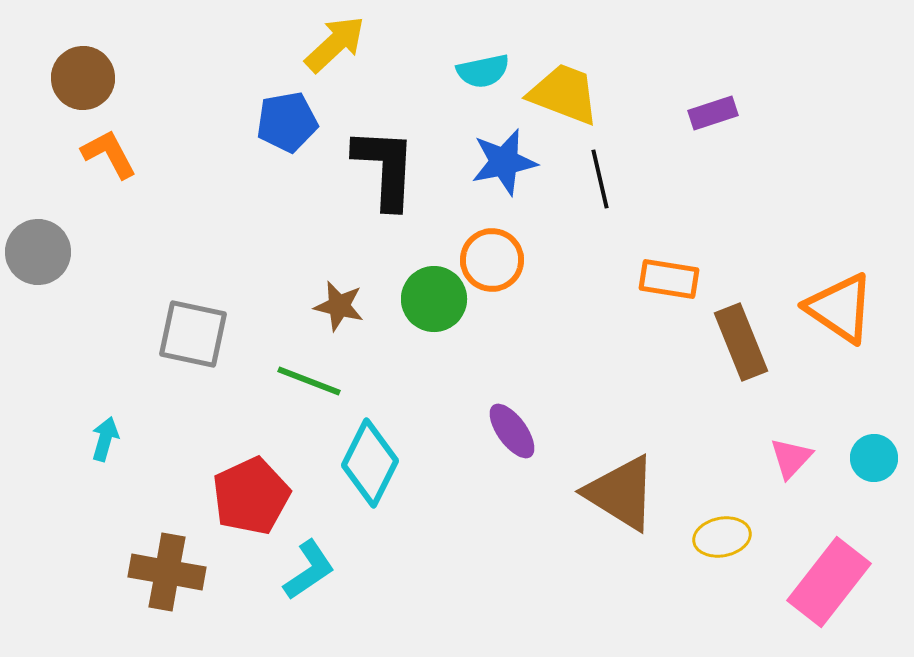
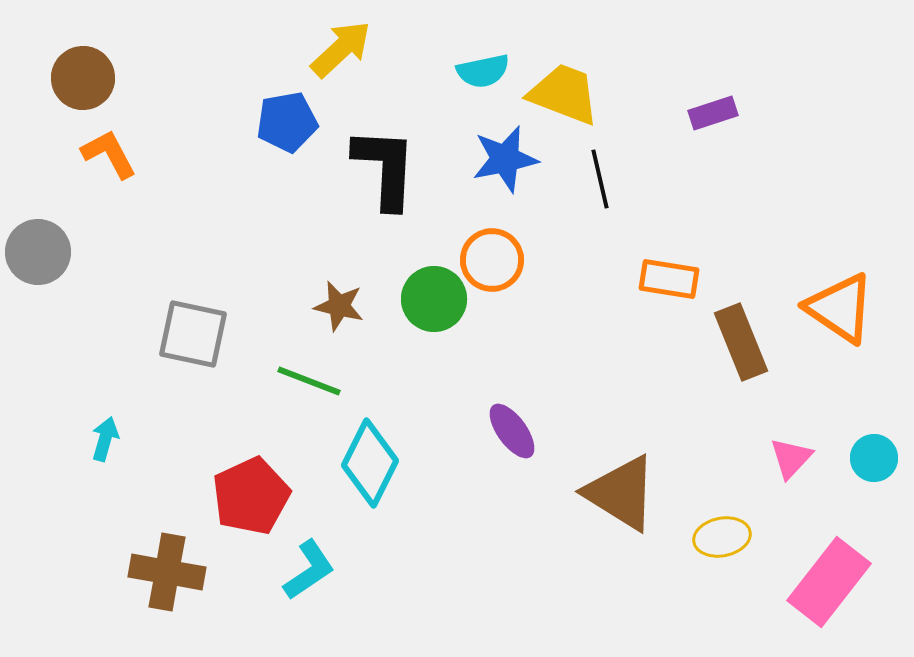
yellow arrow: moved 6 px right, 5 px down
blue star: moved 1 px right, 3 px up
